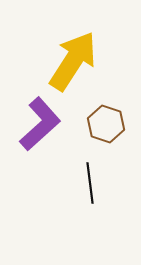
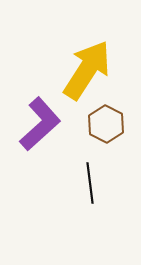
yellow arrow: moved 14 px right, 9 px down
brown hexagon: rotated 9 degrees clockwise
